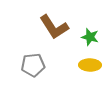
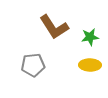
green star: rotated 24 degrees counterclockwise
